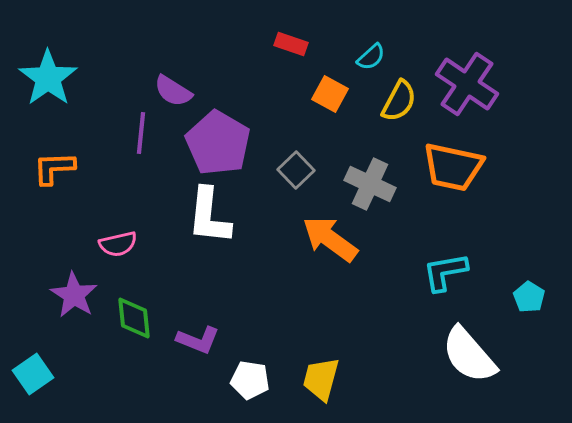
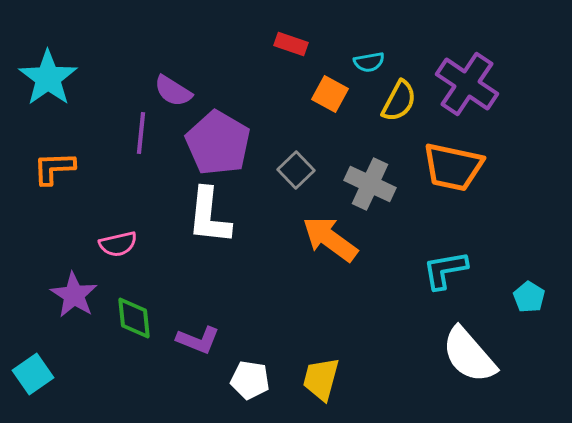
cyan semicircle: moved 2 px left, 5 px down; rotated 32 degrees clockwise
cyan L-shape: moved 2 px up
